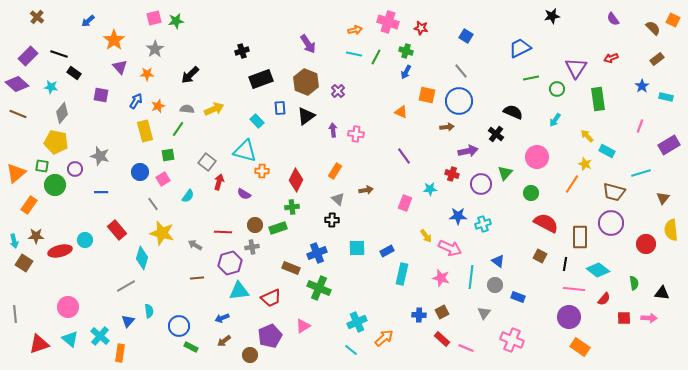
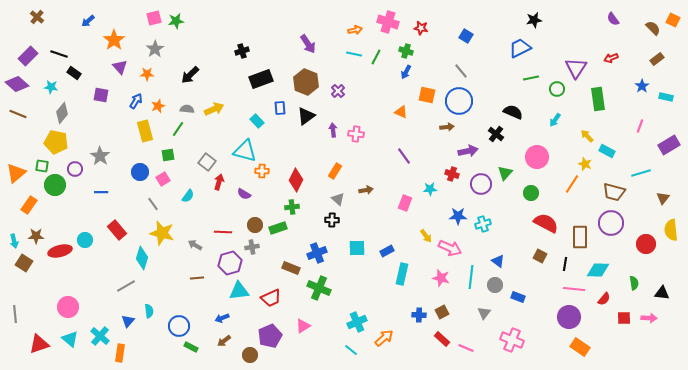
black star at (552, 16): moved 18 px left, 4 px down
gray star at (100, 156): rotated 18 degrees clockwise
cyan diamond at (598, 270): rotated 35 degrees counterclockwise
